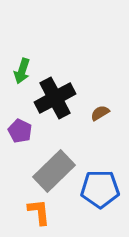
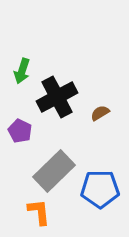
black cross: moved 2 px right, 1 px up
